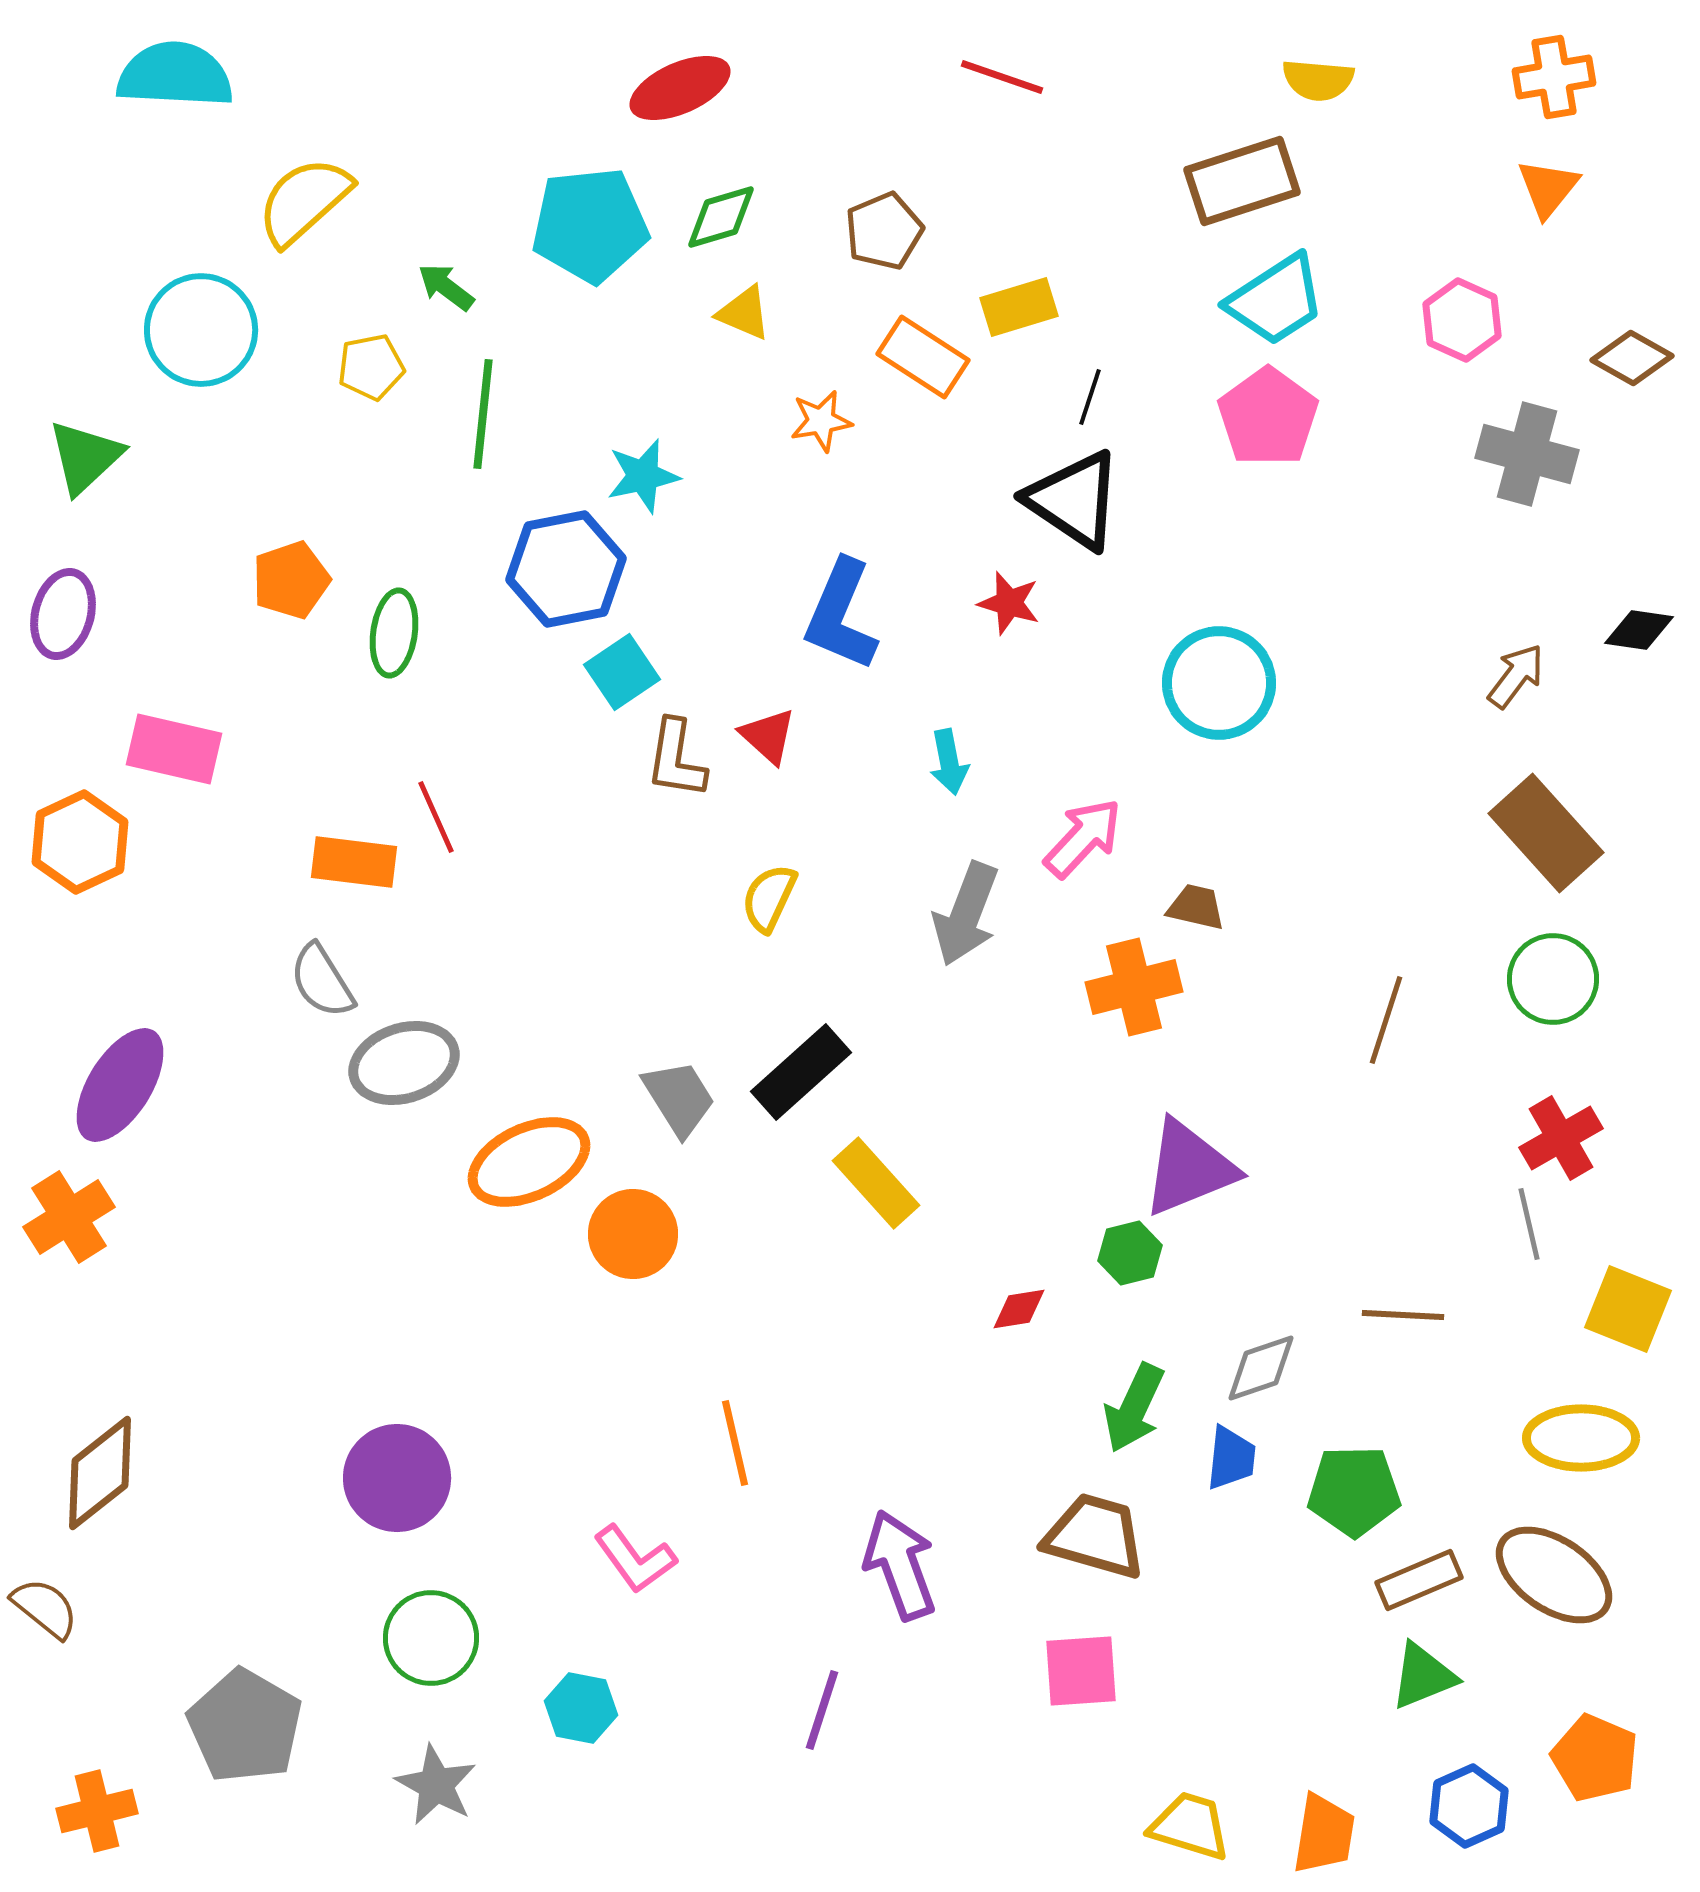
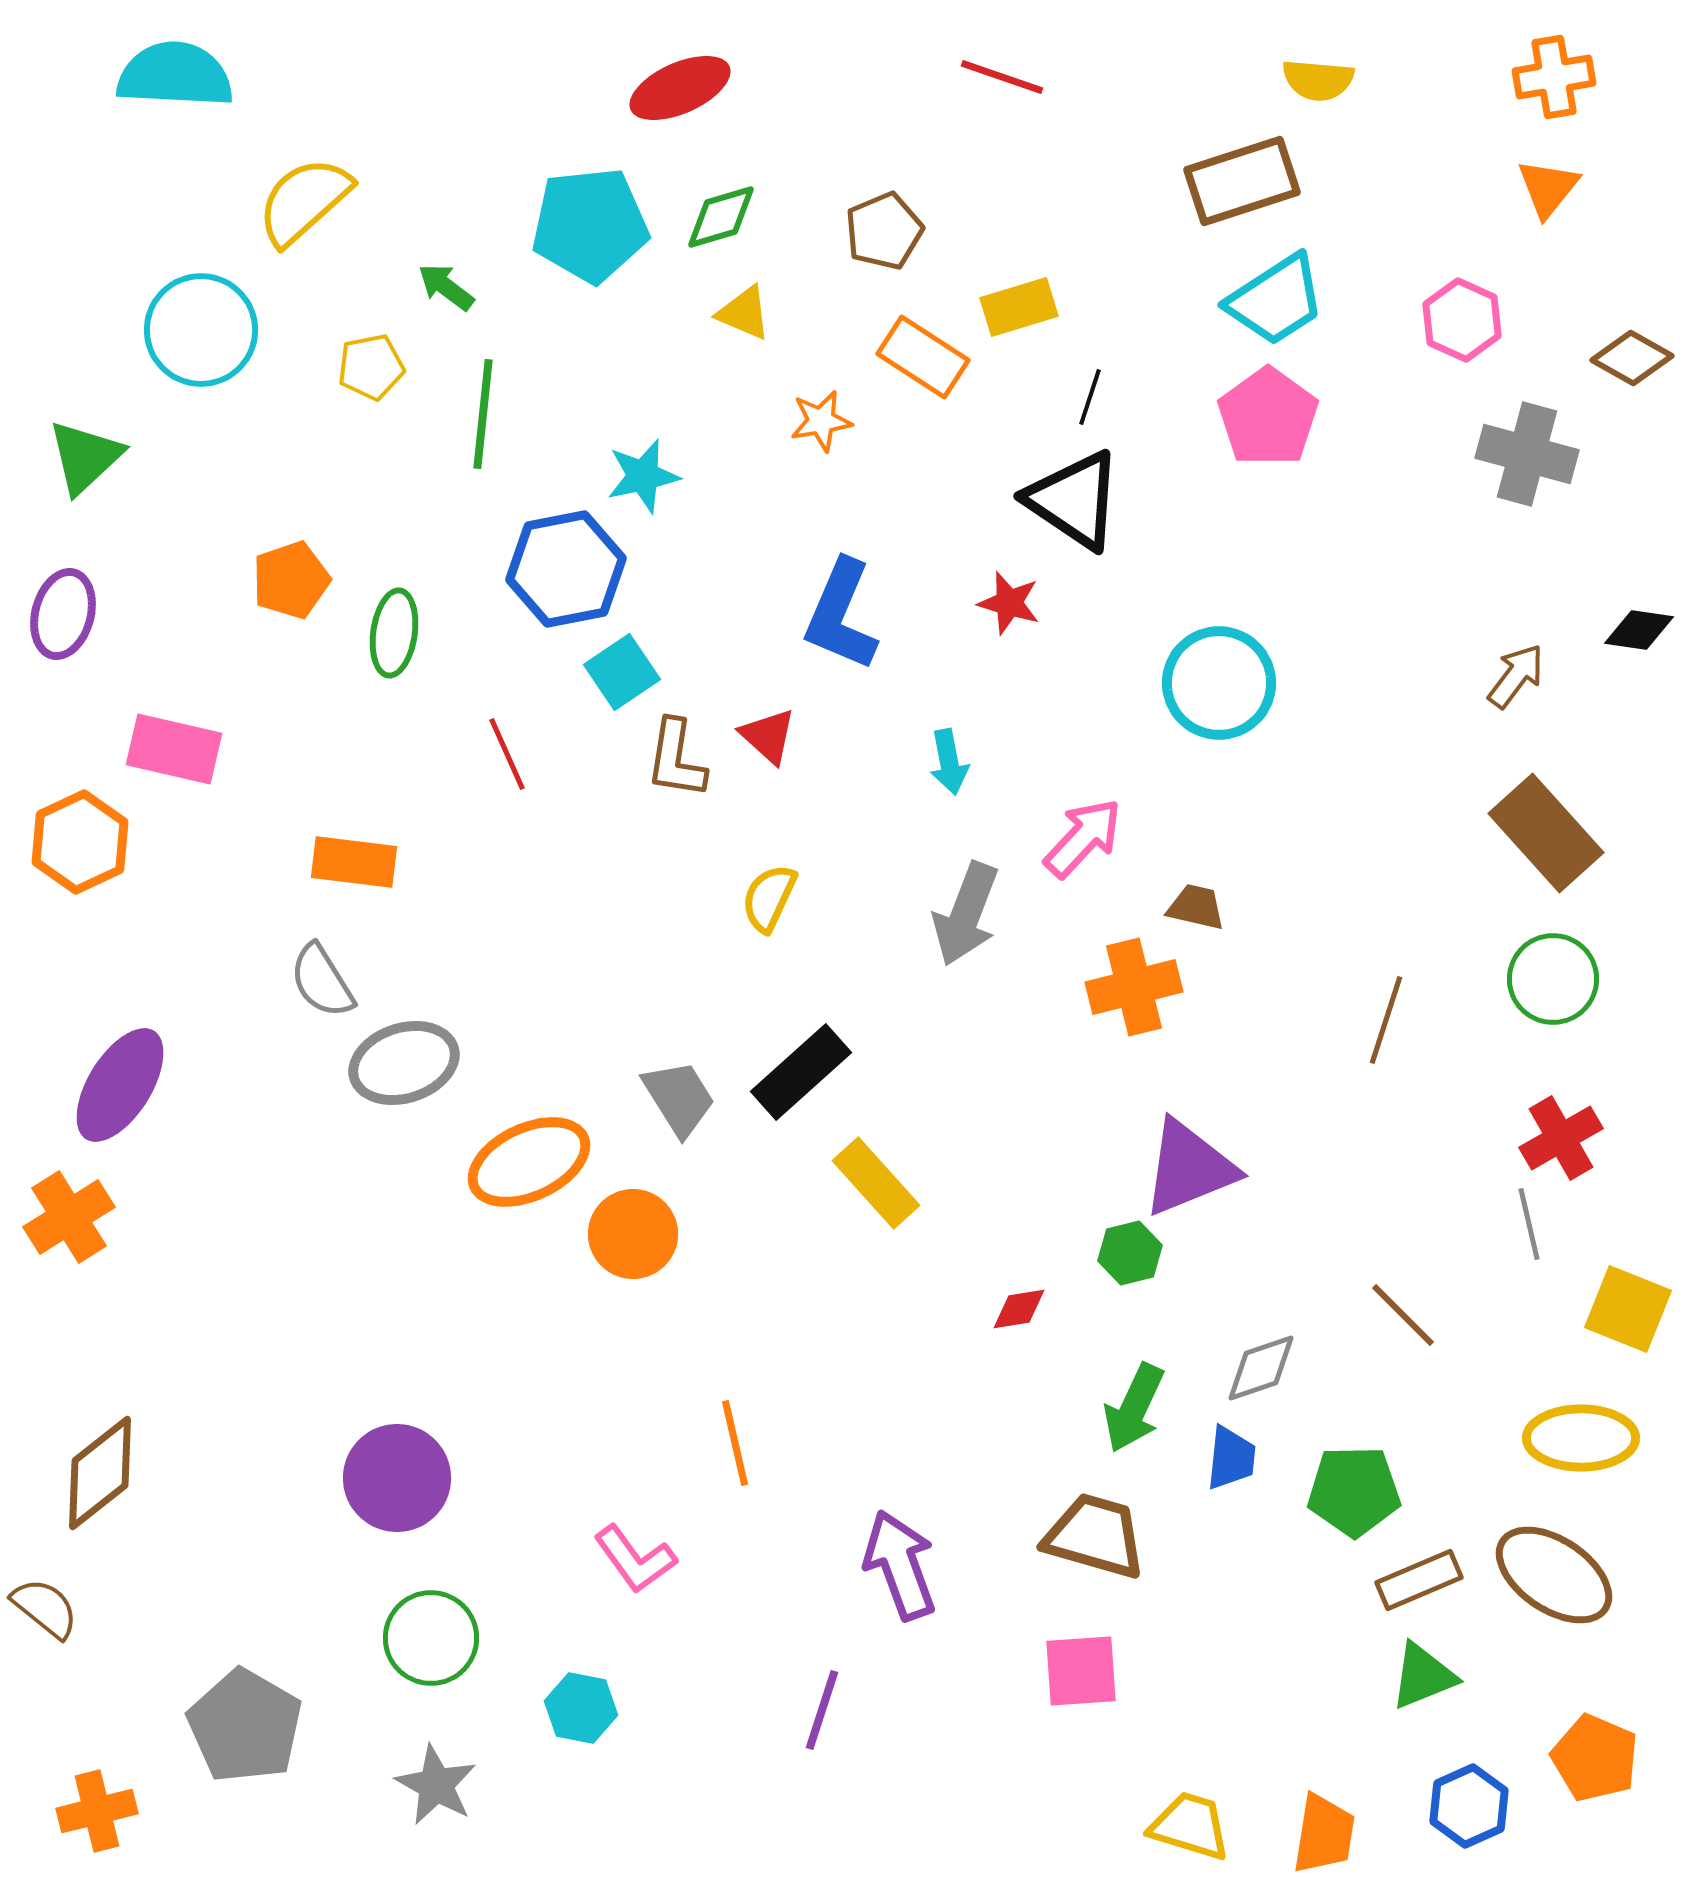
red line at (436, 817): moved 71 px right, 63 px up
brown line at (1403, 1315): rotated 42 degrees clockwise
